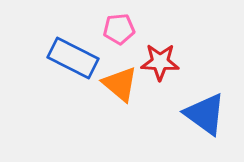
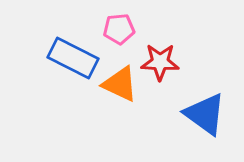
orange triangle: rotated 15 degrees counterclockwise
